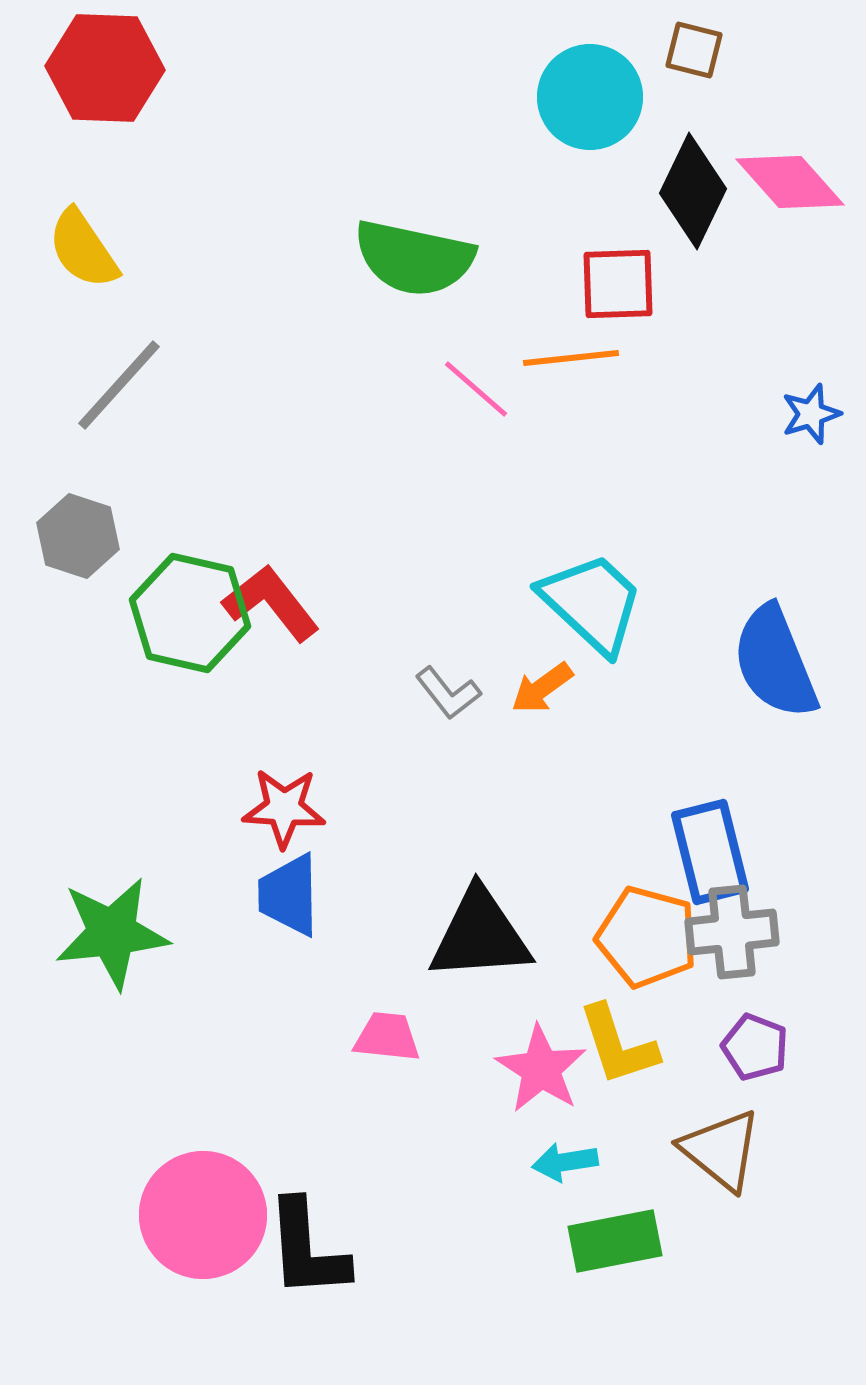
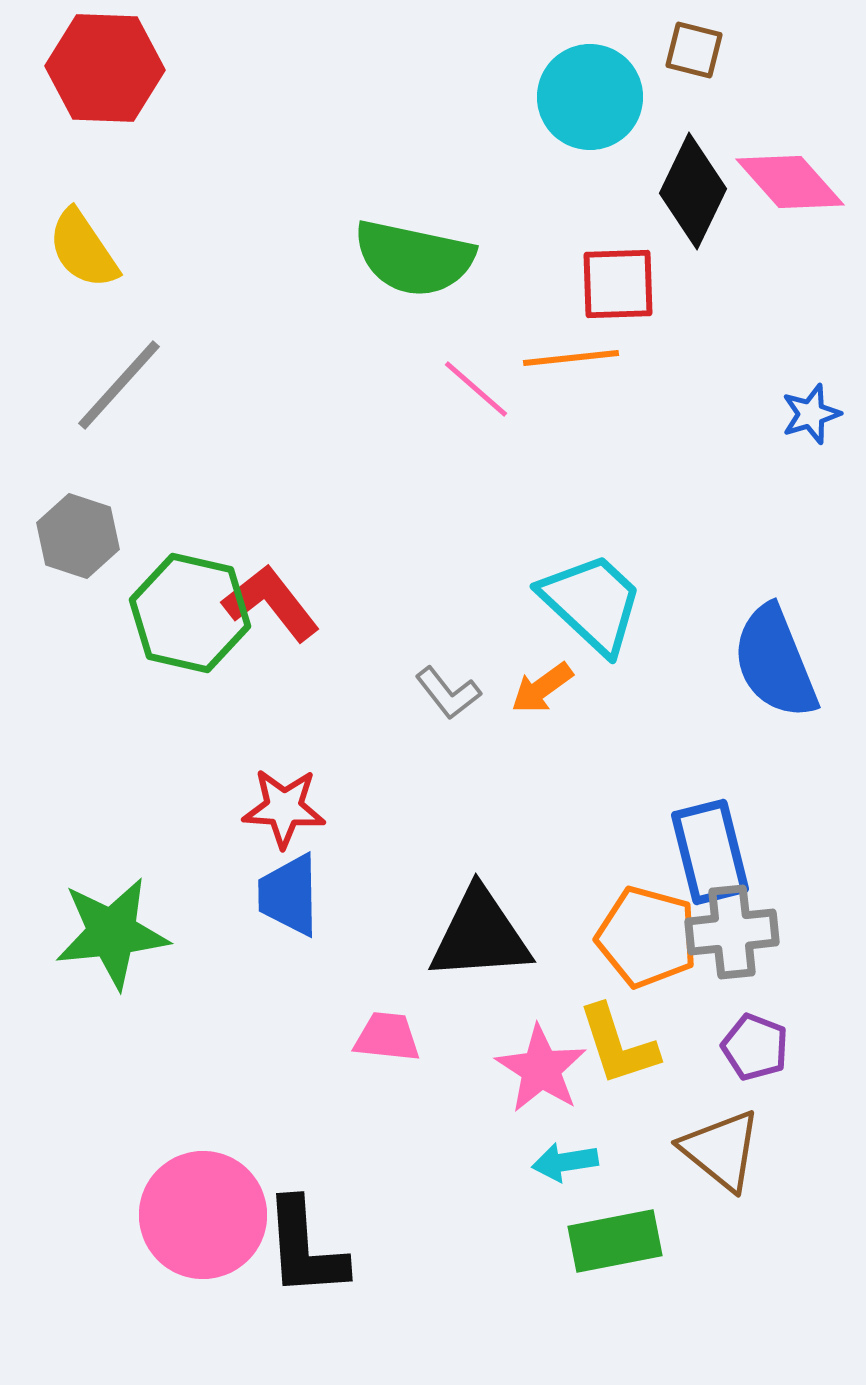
black L-shape: moved 2 px left, 1 px up
